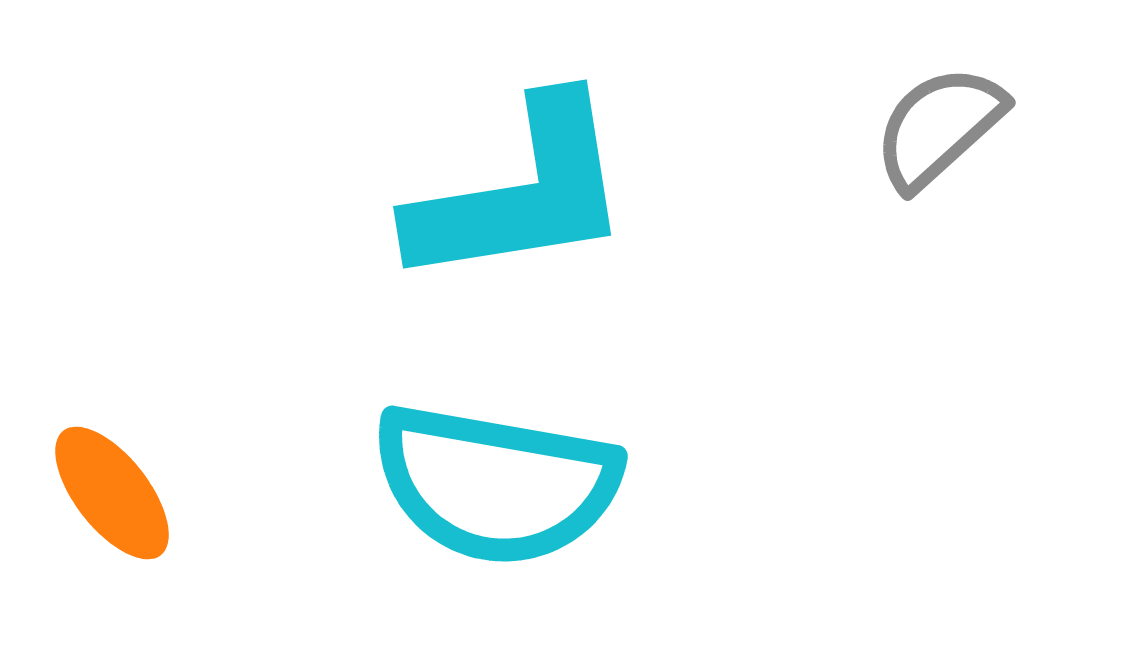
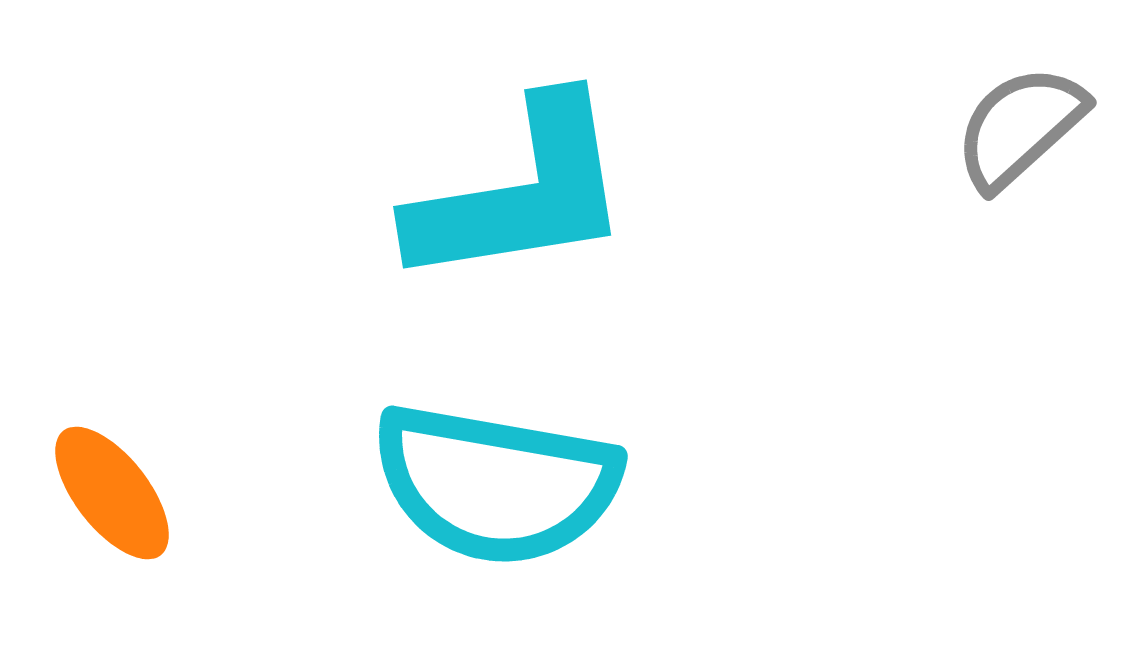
gray semicircle: moved 81 px right
